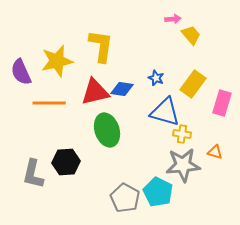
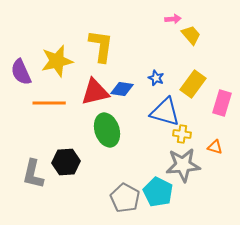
orange triangle: moved 5 px up
